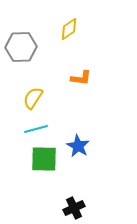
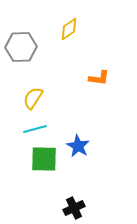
orange L-shape: moved 18 px right
cyan line: moved 1 px left
